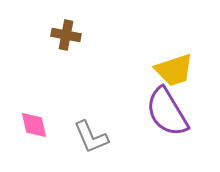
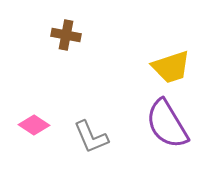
yellow trapezoid: moved 3 px left, 3 px up
purple semicircle: moved 12 px down
pink diamond: rotated 44 degrees counterclockwise
